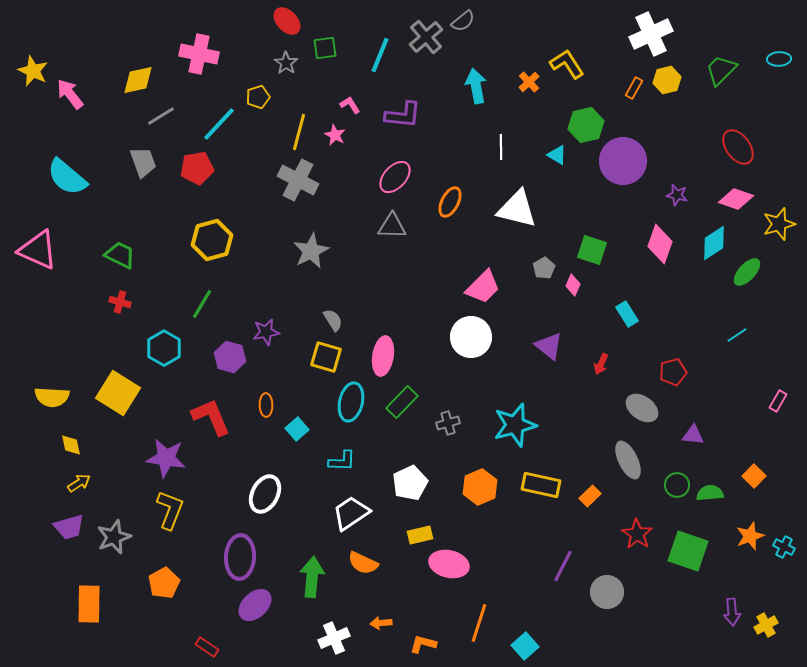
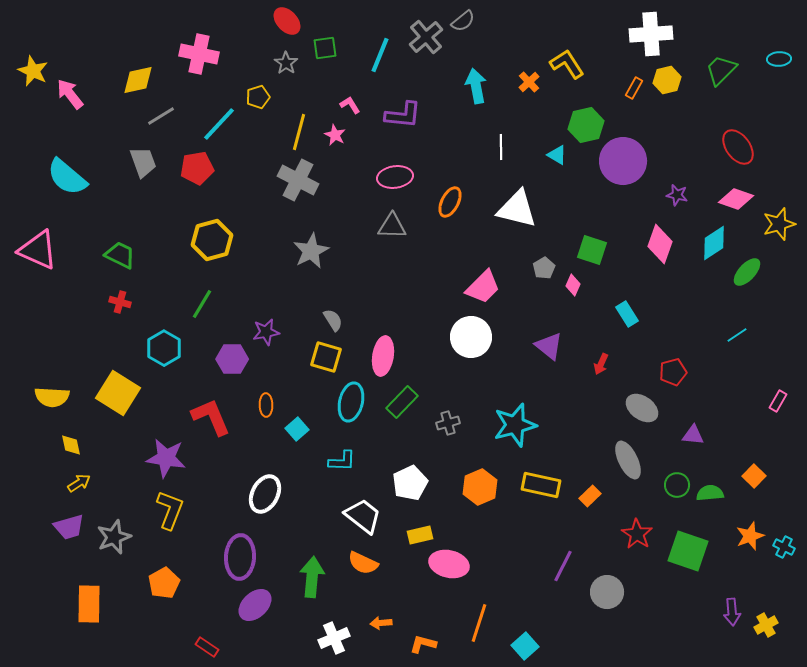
white cross at (651, 34): rotated 21 degrees clockwise
pink ellipse at (395, 177): rotated 40 degrees clockwise
purple hexagon at (230, 357): moved 2 px right, 2 px down; rotated 16 degrees counterclockwise
white trapezoid at (351, 513): moved 12 px right, 3 px down; rotated 72 degrees clockwise
